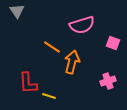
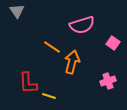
pink square: rotated 16 degrees clockwise
